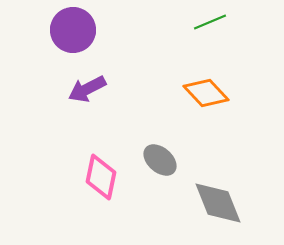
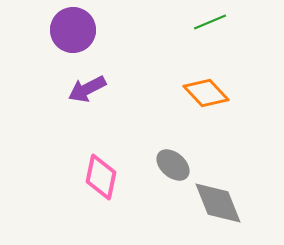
gray ellipse: moved 13 px right, 5 px down
